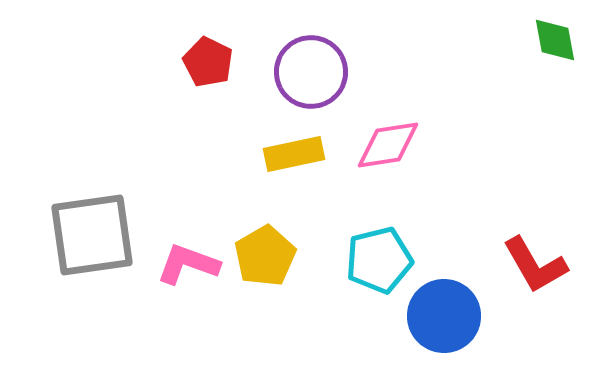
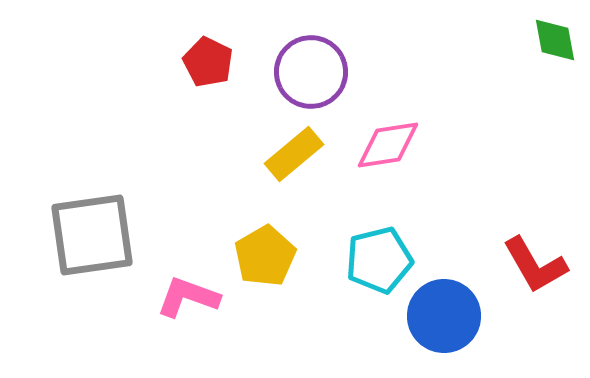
yellow rectangle: rotated 28 degrees counterclockwise
pink L-shape: moved 33 px down
